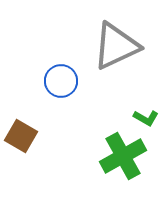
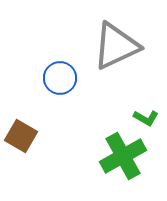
blue circle: moved 1 px left, 3 px up
